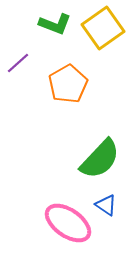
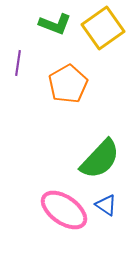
purple line: rotated 40 degrees counterclockwise
pink ellipse: moved 4 px left, 13 px up
